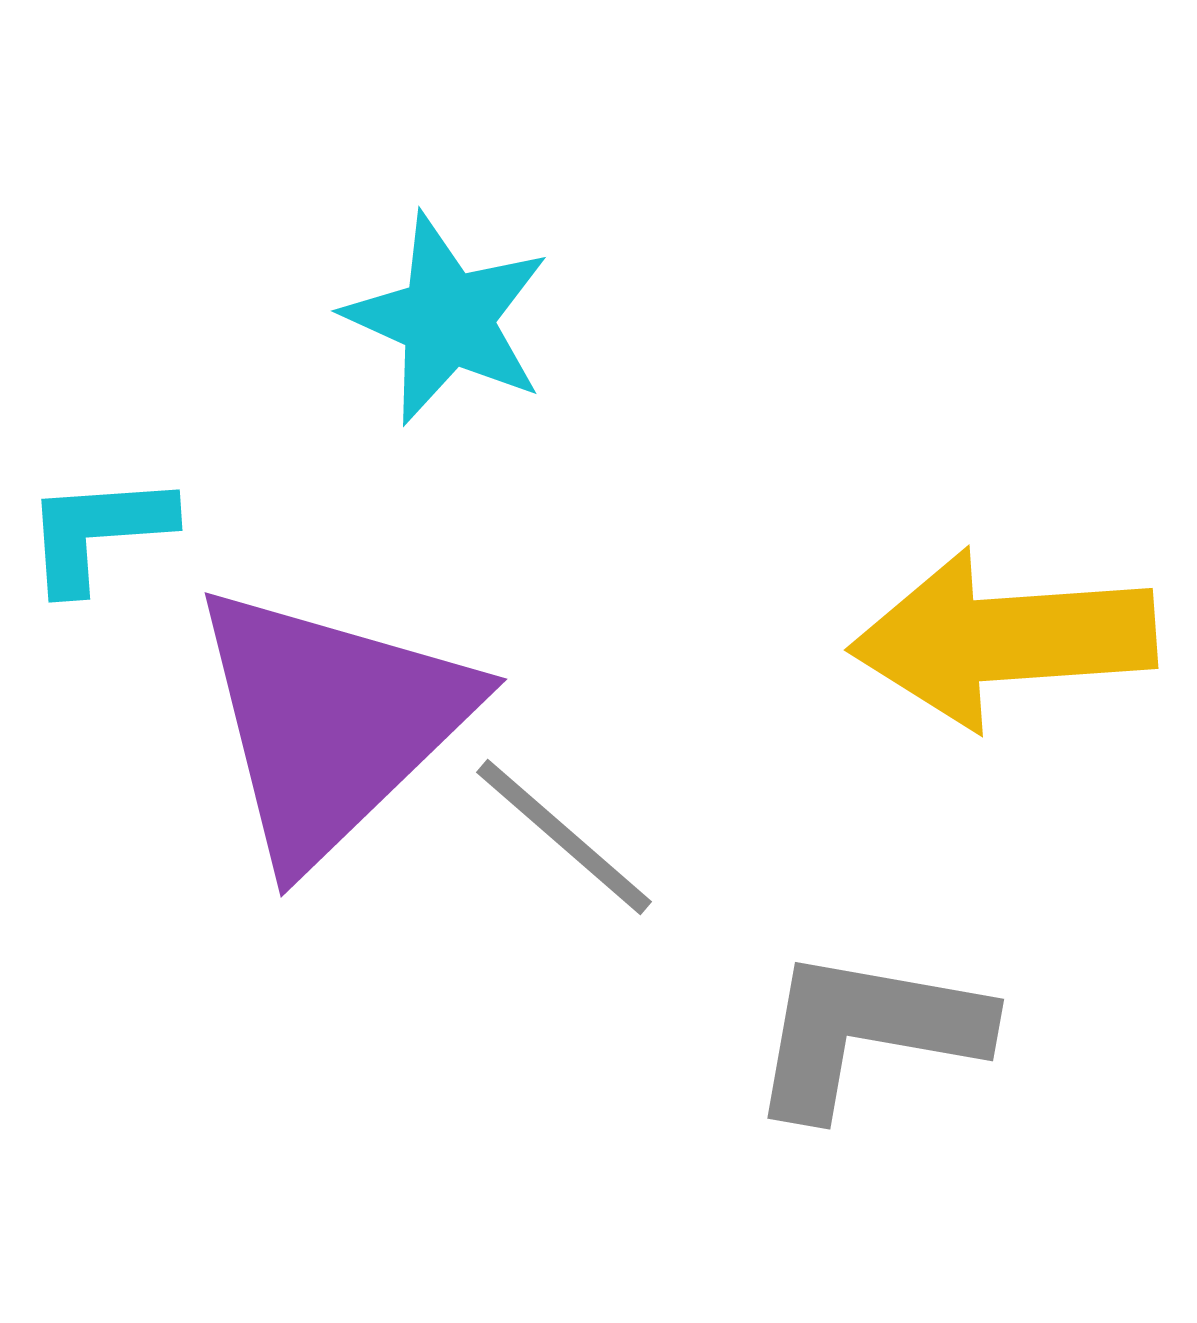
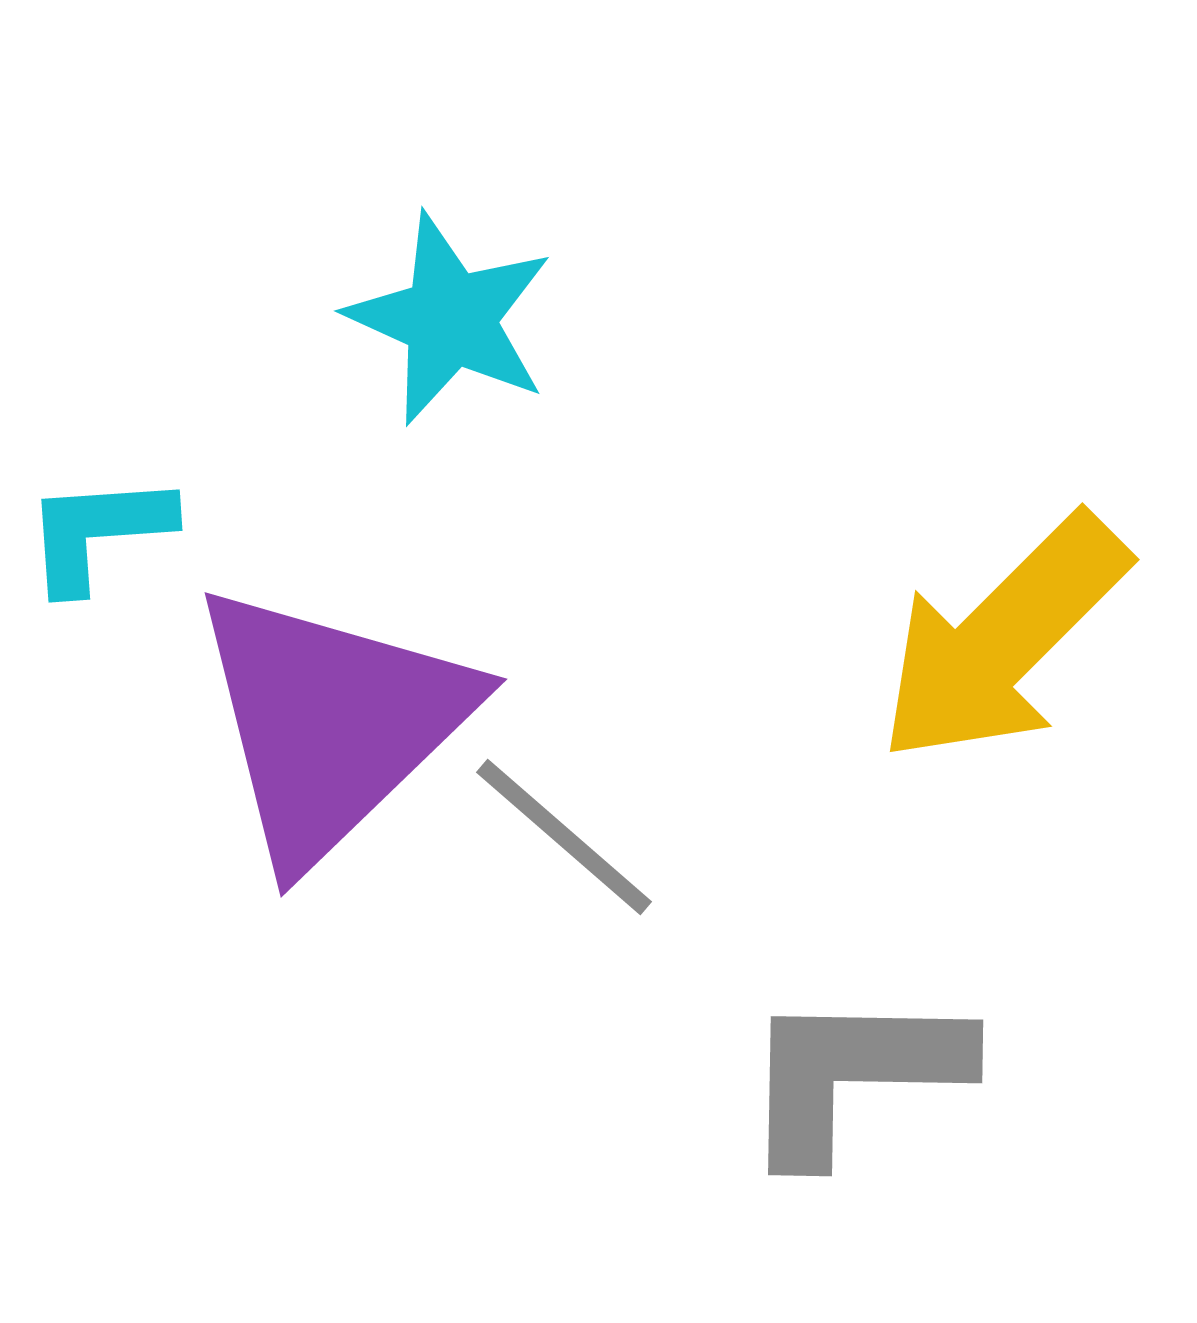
cyan star: moved 3 px right
yellow arrow: rotated 41 degrees counterclockwise
gray L-shape: moved 14 px left, 42 px down; rotated 9 degrees counterclockwise
